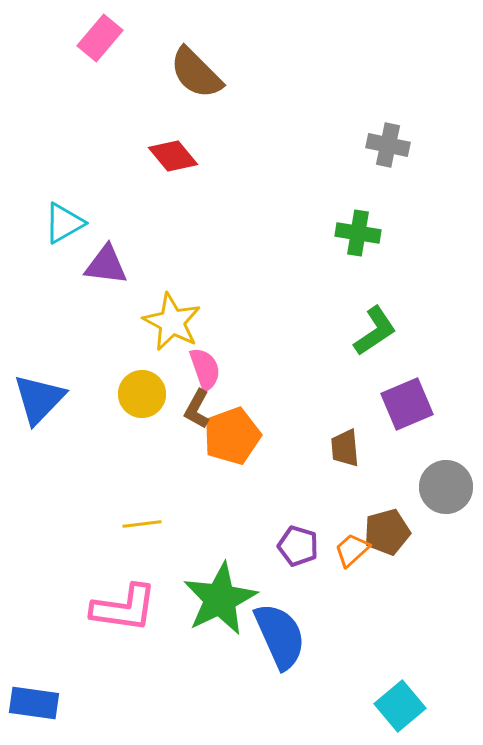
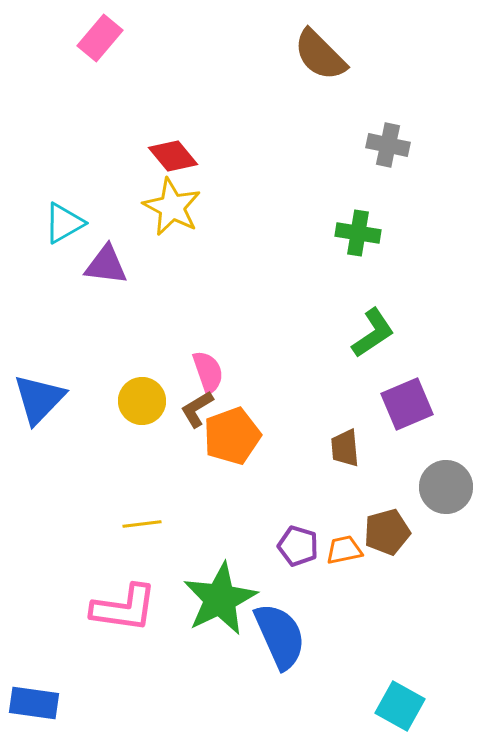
brown semicircle: moved 124 px right, 18 px up
yellow star: moved 115 px up
green L-shape: moved 2 px left, 2 px down
pink semicircle: moved 3 px right, 3 px down
yellow circle: moved 7 px down
brown L-shape: rotated 30 degrees clockwise
orange trapezoid: moved 8 px left; rotated 30 degrees clockwise
cyan square: rotated 21 degrees counterclockwise
